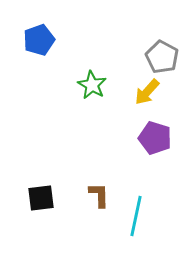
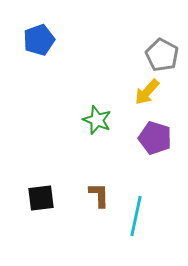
gray pentagon: moved 2 px up
green star: moved 5 px right, 35 px down; rotated 8 degrees counterclockwise
